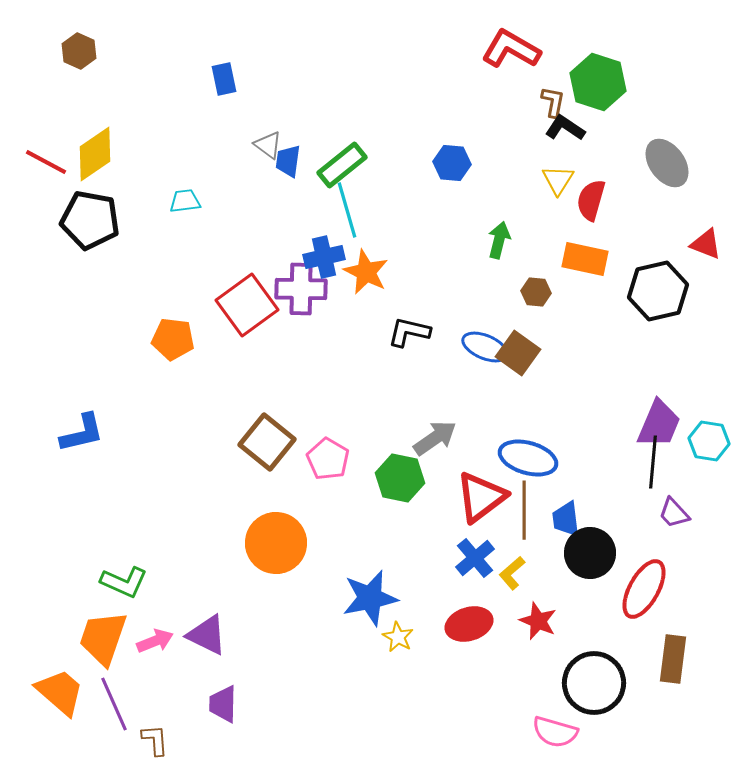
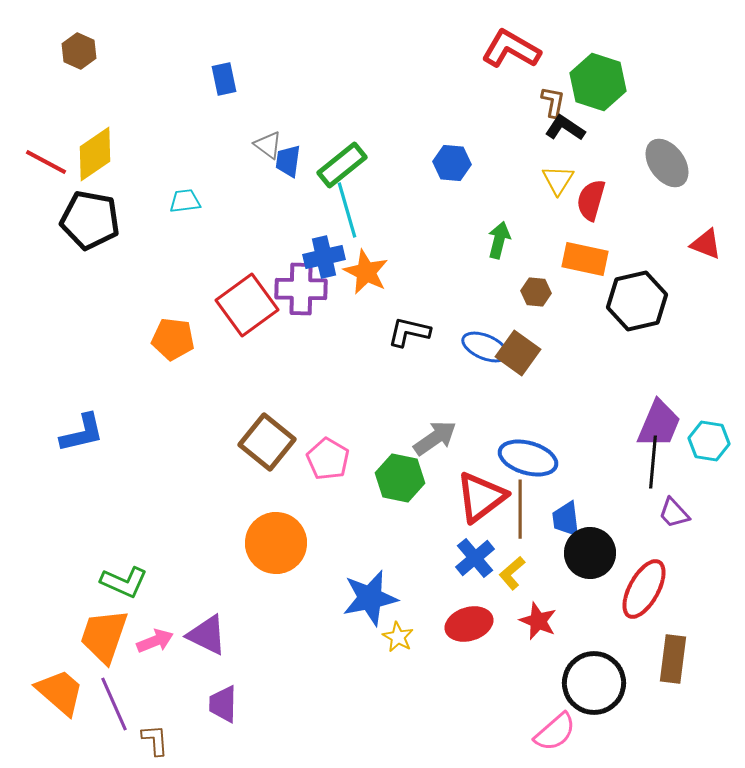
black hexagon at (658, 291): moved 21 px left, 10 px down
brown line at (524, 510): moved 4 px left, 1 px up
orange trapezoid at (103, 638): moved 1 px right, 2 px up
pink semicircle at (555, 732): rotated 57 degrees counterclockwise
